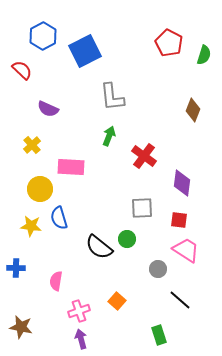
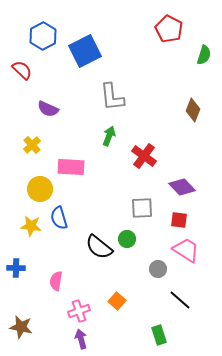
red pentagon: moved 14 px up
purple diamond: moved 4 px down; rotated 52 degrees counterclockwise
